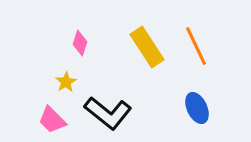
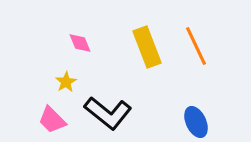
pink diamond: rotated 40 degrees counterclockwise
yellow rectangle: rotated 12 degrees clockwise
blue ellipse: moved 1 px left, 14 px down
